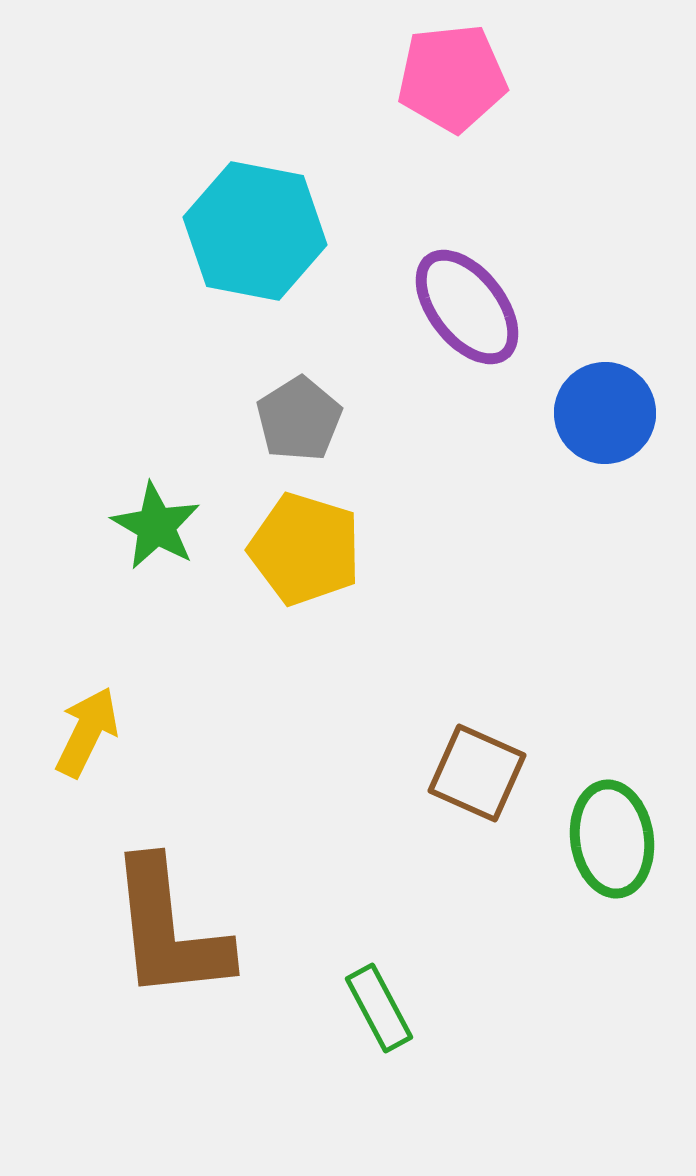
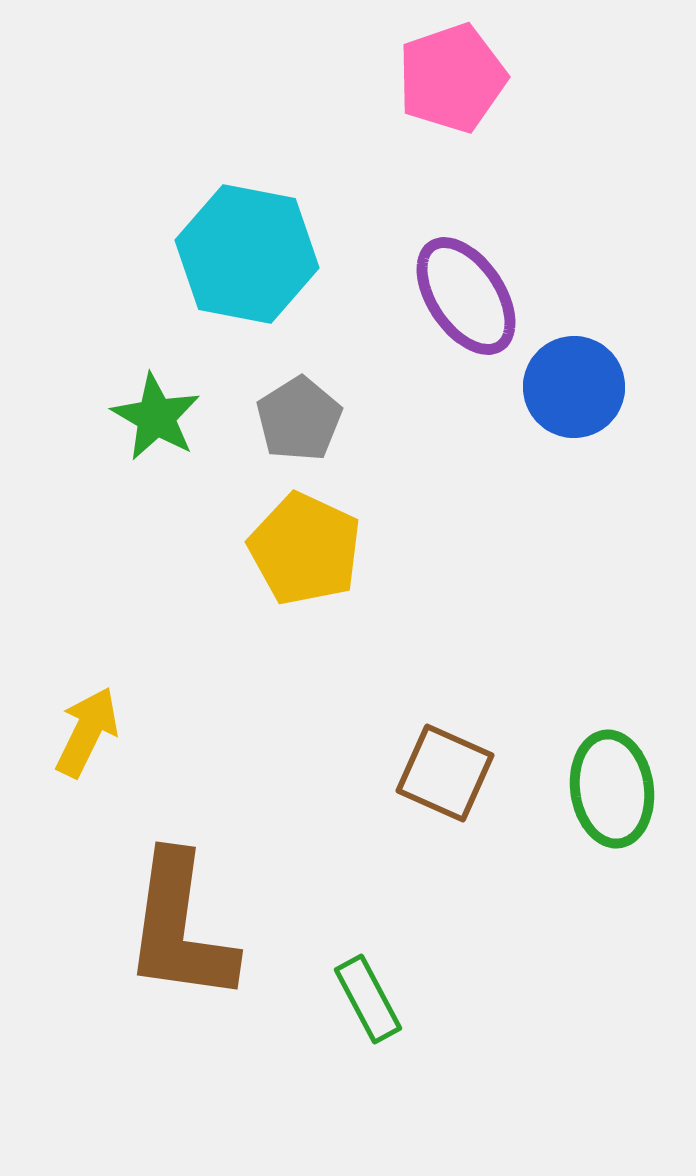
pink pentagon: rotated 13 degrees counterclockwise
cyan hexagon: moved 8 px left, 23 px down
purple ellipse: moved 1 px left, 11 px up; rotated 4 degrees clockwise
blue circle: moved 31 px left, 26 px up
green star: moved 109 px up
yellow pentagon: rotated 8 degrees clockwise
brown square: moved 32 px left
green ellipse: moved 50 px up
brown L-shape: moved 11 px right, 2 px up; rotated 14 degrees clockwise
green rectangle: moved 11 px left, 9 px up
